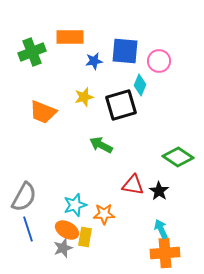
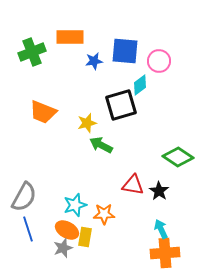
cyan diamond: rotated 30 degrees clockwise
yellow star: moved 3 px right, 26 px down
